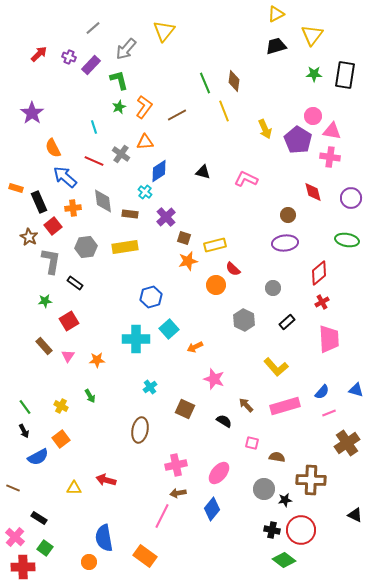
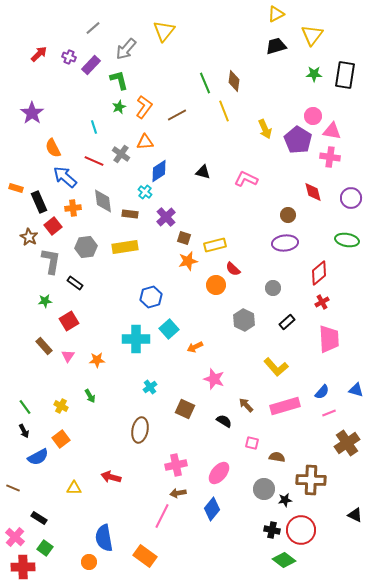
red arrow at (106, 480): moved 5 px right, 3 px up
